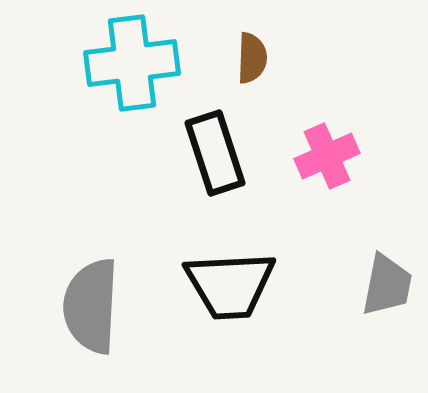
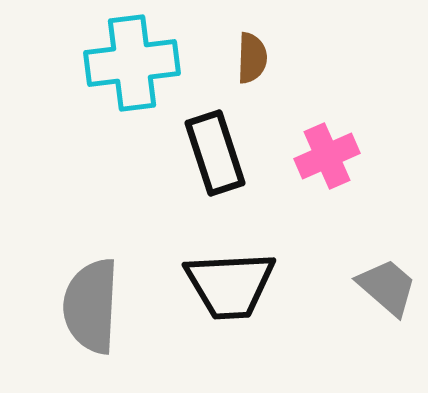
gray trapezoid: moved 2 px down; rotated 60 degrees counterclockwise
